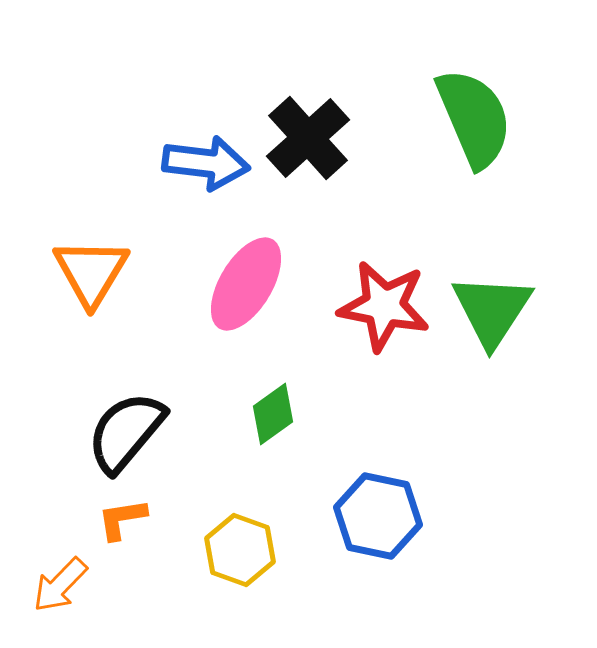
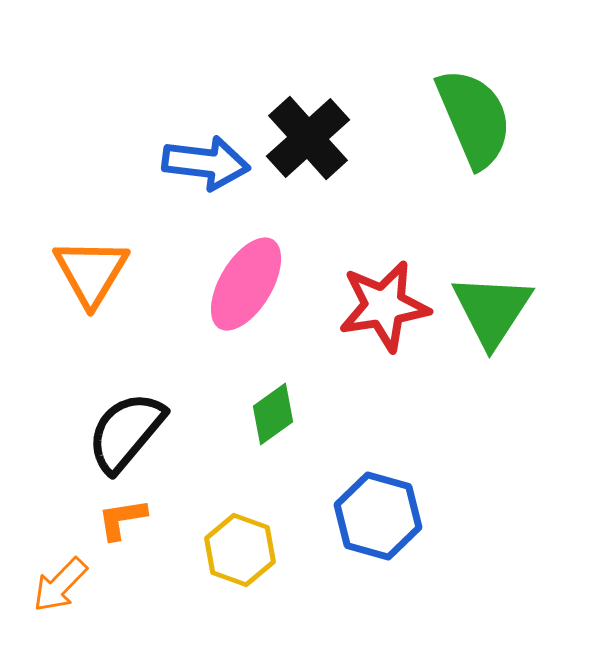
red star: rotated 20 degrees counterclockwise
blue hexagon: rotated 4 degrees clockwise
